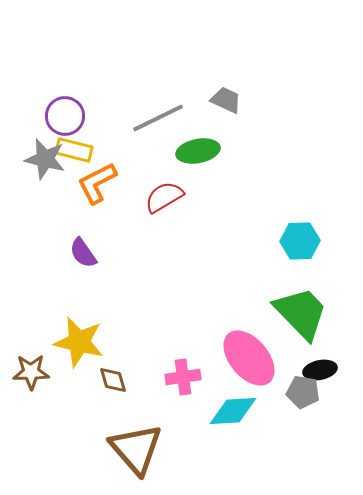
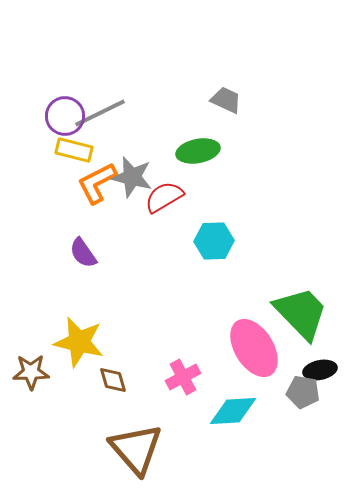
gray line: moved 58 px left, 5 px up
gray star: moved 87 px right, 18 px down
cyan hexagon: moved 86 px left
pink ellipse: moved 5 px right, 10 px up; rotated 8 degrees clockwise
pink cross: rotated 20 degrees counterclockwise
